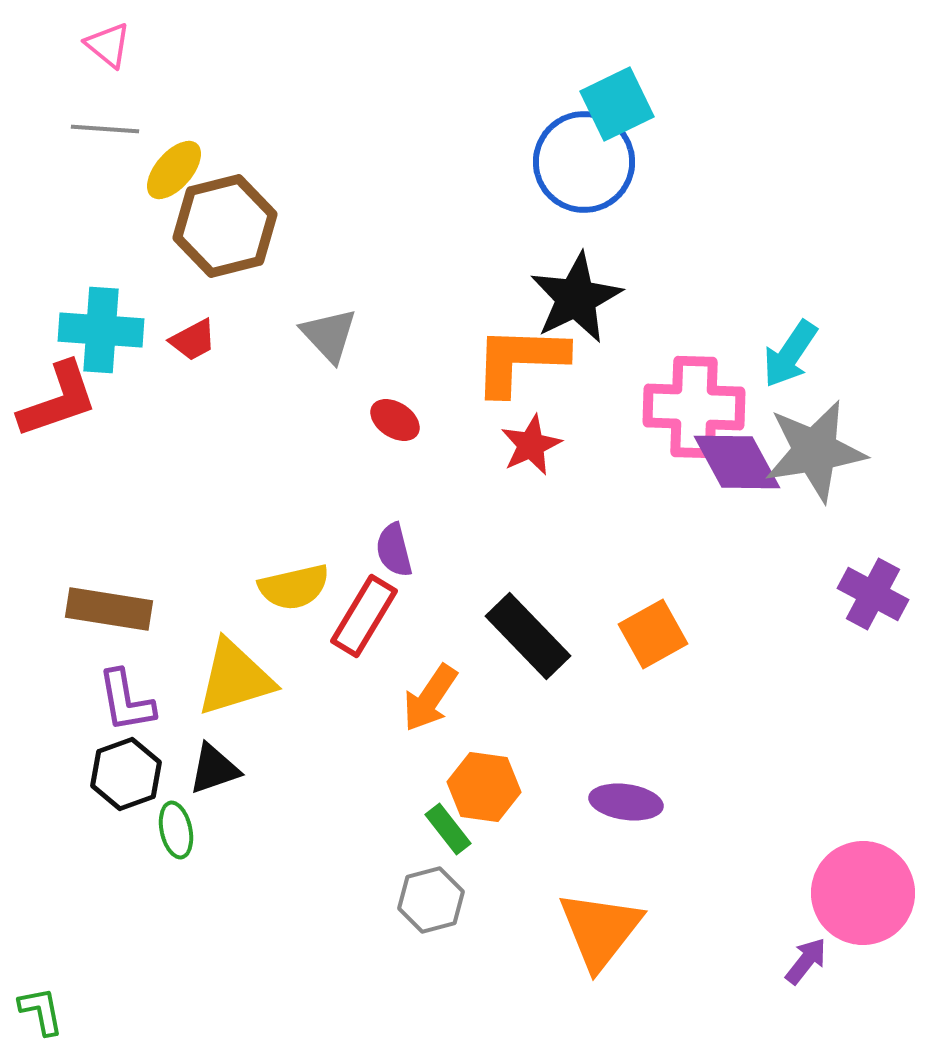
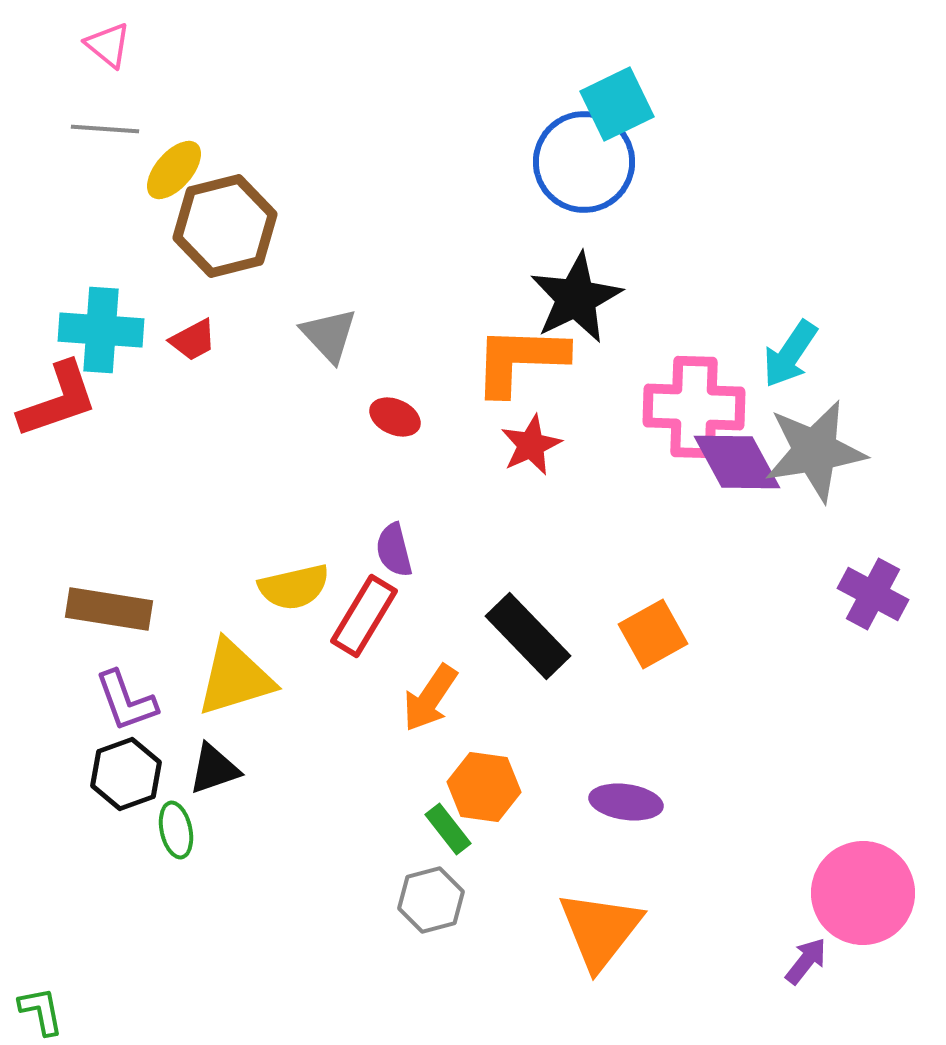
red ellipse: moved 3 px up; rotated 9 degrees counterclockwise
purple L-shape: rotated 10 degrees counterclockwise
